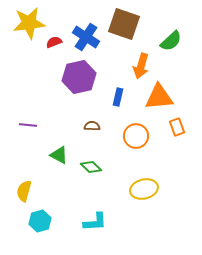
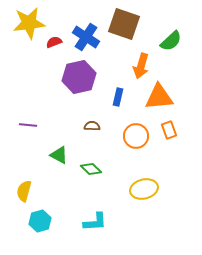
orange rectangle: moved 8 px left, 3 px down
green diamond: moved 2 px down
